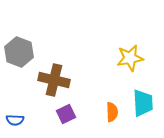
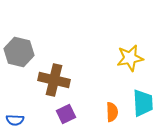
gray hexagon: rotated 8 degrees counterclockwise
